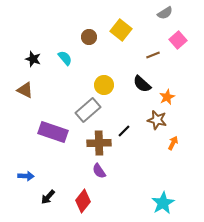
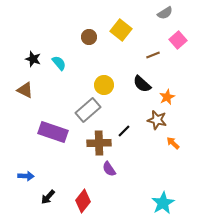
cyan semicircle: moved 6 px left, 5 px down
orange arrow: rotated 72 degrees counterclockwise
purple semicircle: moved 10 px right, 2 px up
